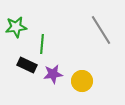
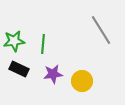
green star: moved 2 px left, 14 px down
green line: moved 1 px right
black rectangle: moved 8 px left, 4 px down
